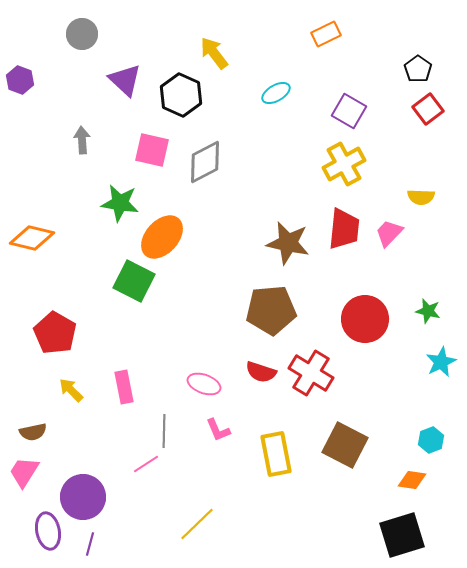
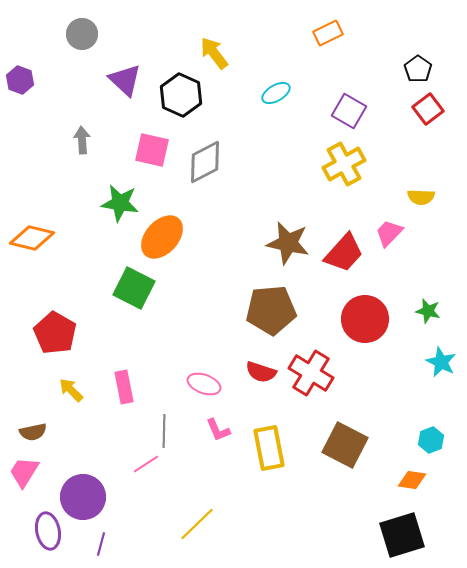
orange rectangle at (326, 34): moved 2 px right, 1 px up
red trapezoid at (344, 229): moved 24 px down; rotated 36 degrees clockwise
green square at (134, 281): moved 7 px down
cyan star at (441, 362): rotated 20 degrees counterclockwise
yellow rectangle at (276, 454): moved 7 px left, 6 px up
purple line at (90, 544): moved 11 px right
